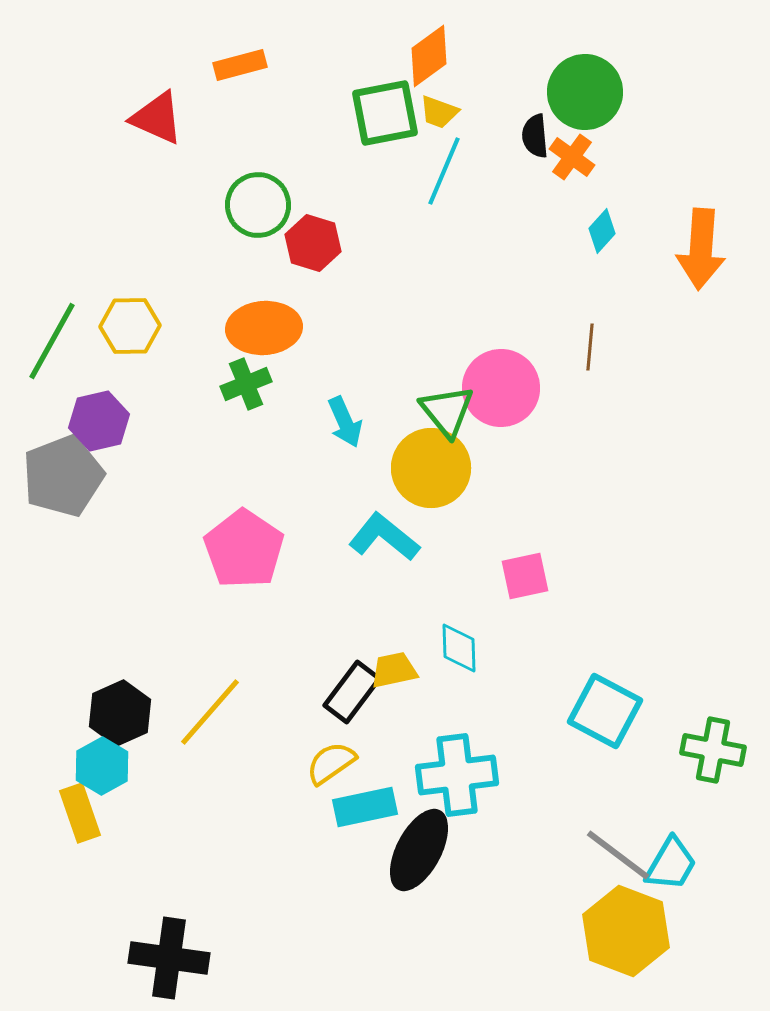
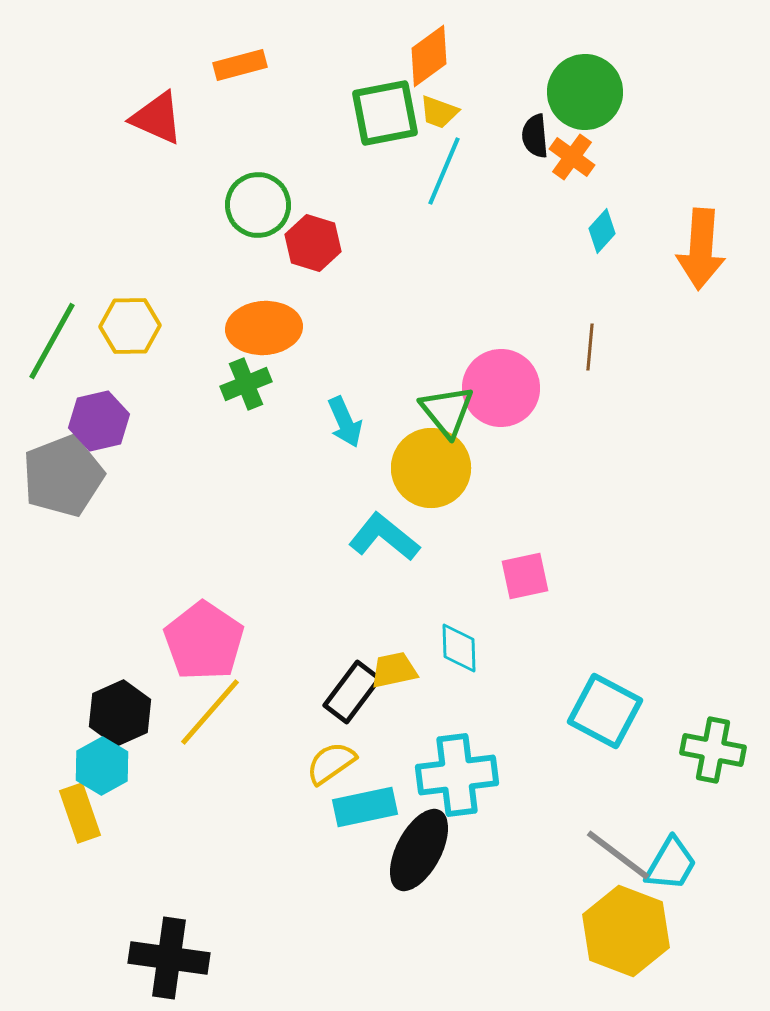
pink pentagon at (244, 549): moved 40 px left, 92 px down
